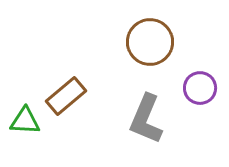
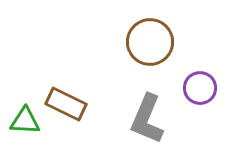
brown rectangle: moved 8 px down; rotated 66 degrees clockwise
gray L-shape: moved 1 px right
